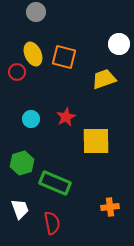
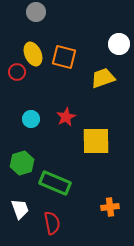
yellow trapezoid: moved 1 px left, 1 px up
